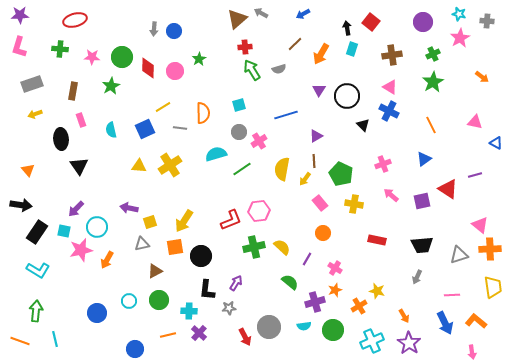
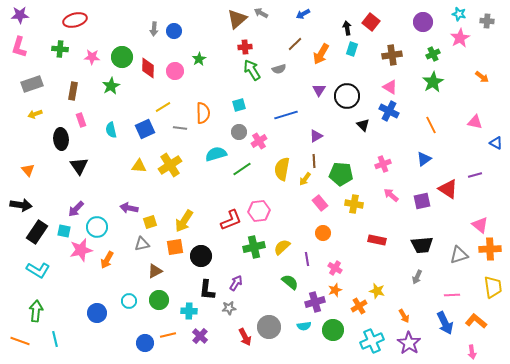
green pentagon at (341, 174): rotated 20 degrees counterclockwise
yellow semicircle at (282, 247): rotated 84 degrees counterclockwise
purple line at (307, 259): rotated 40 degrees counterclockwise
purple cross at (199, 333): moved 1 px right, 3 px down
blue circle at (135, 349): moved 10 px right, 6 px up
